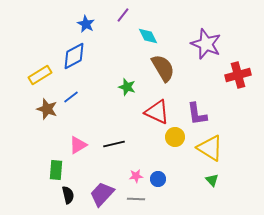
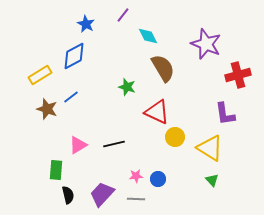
purple L-shape: moved 28 px right
